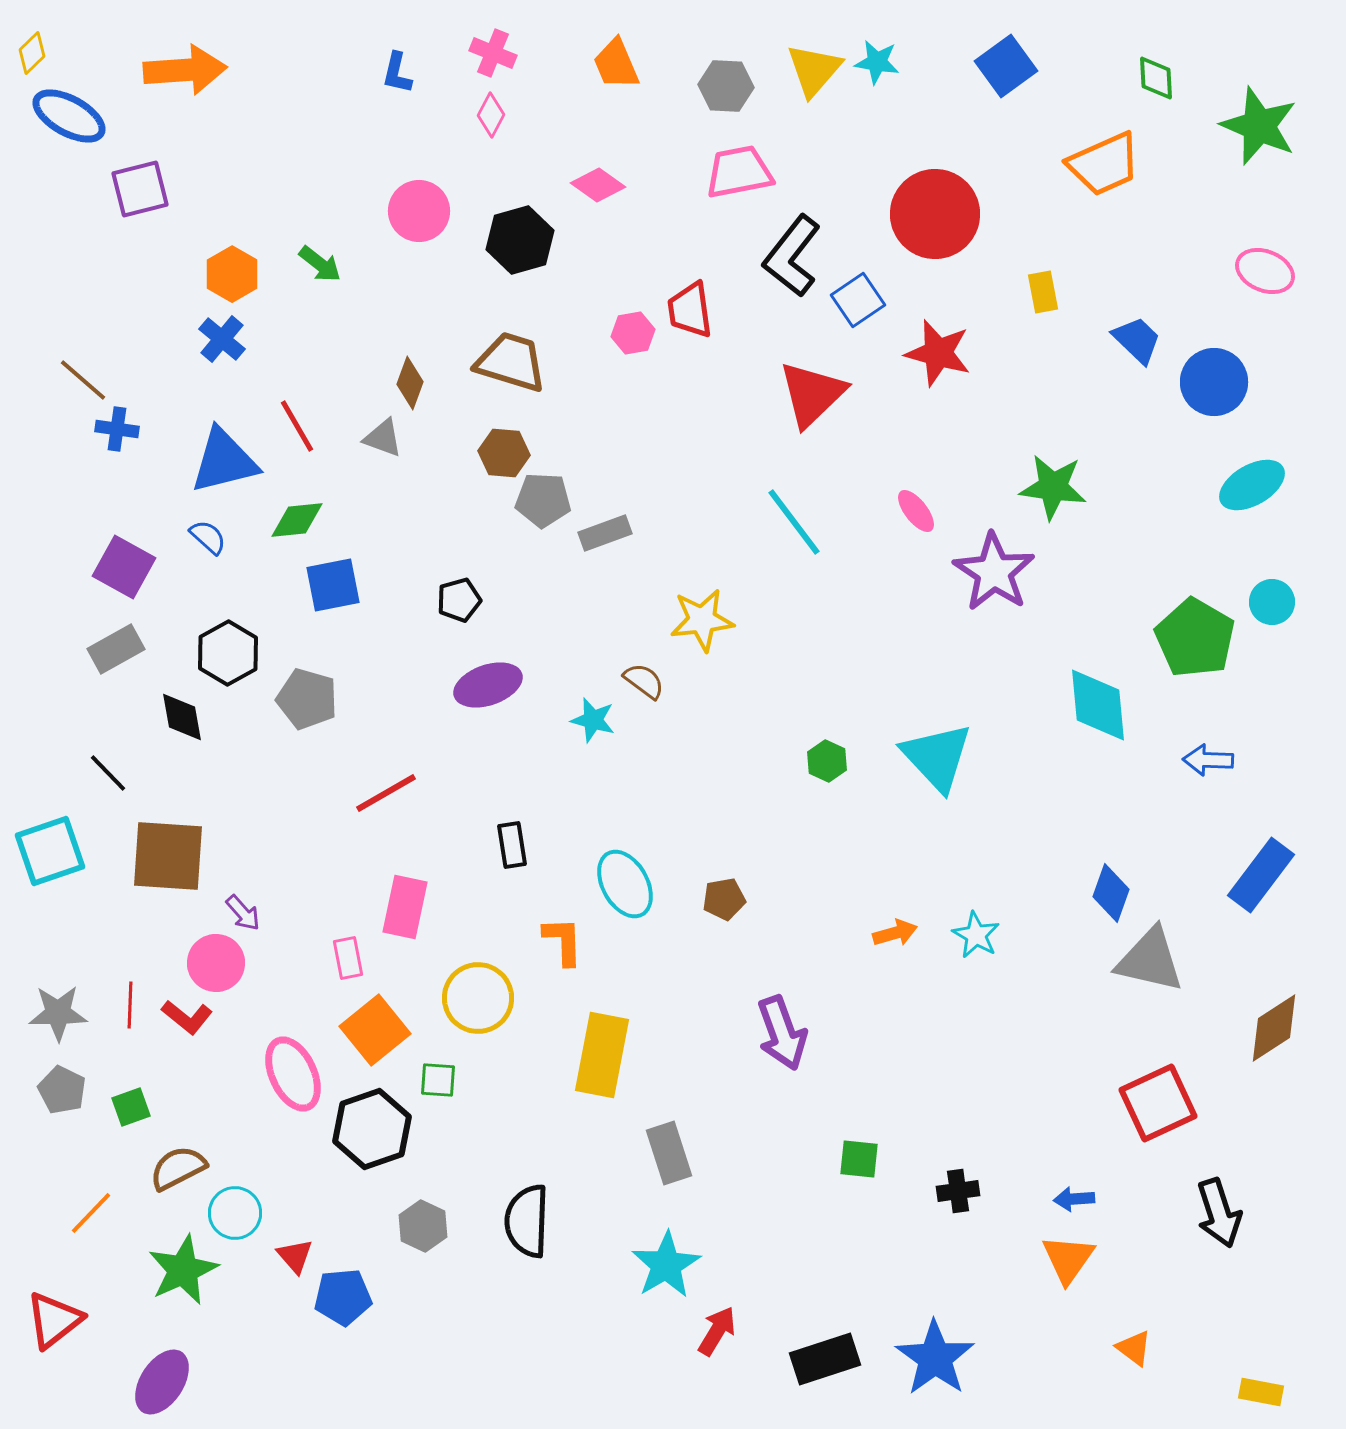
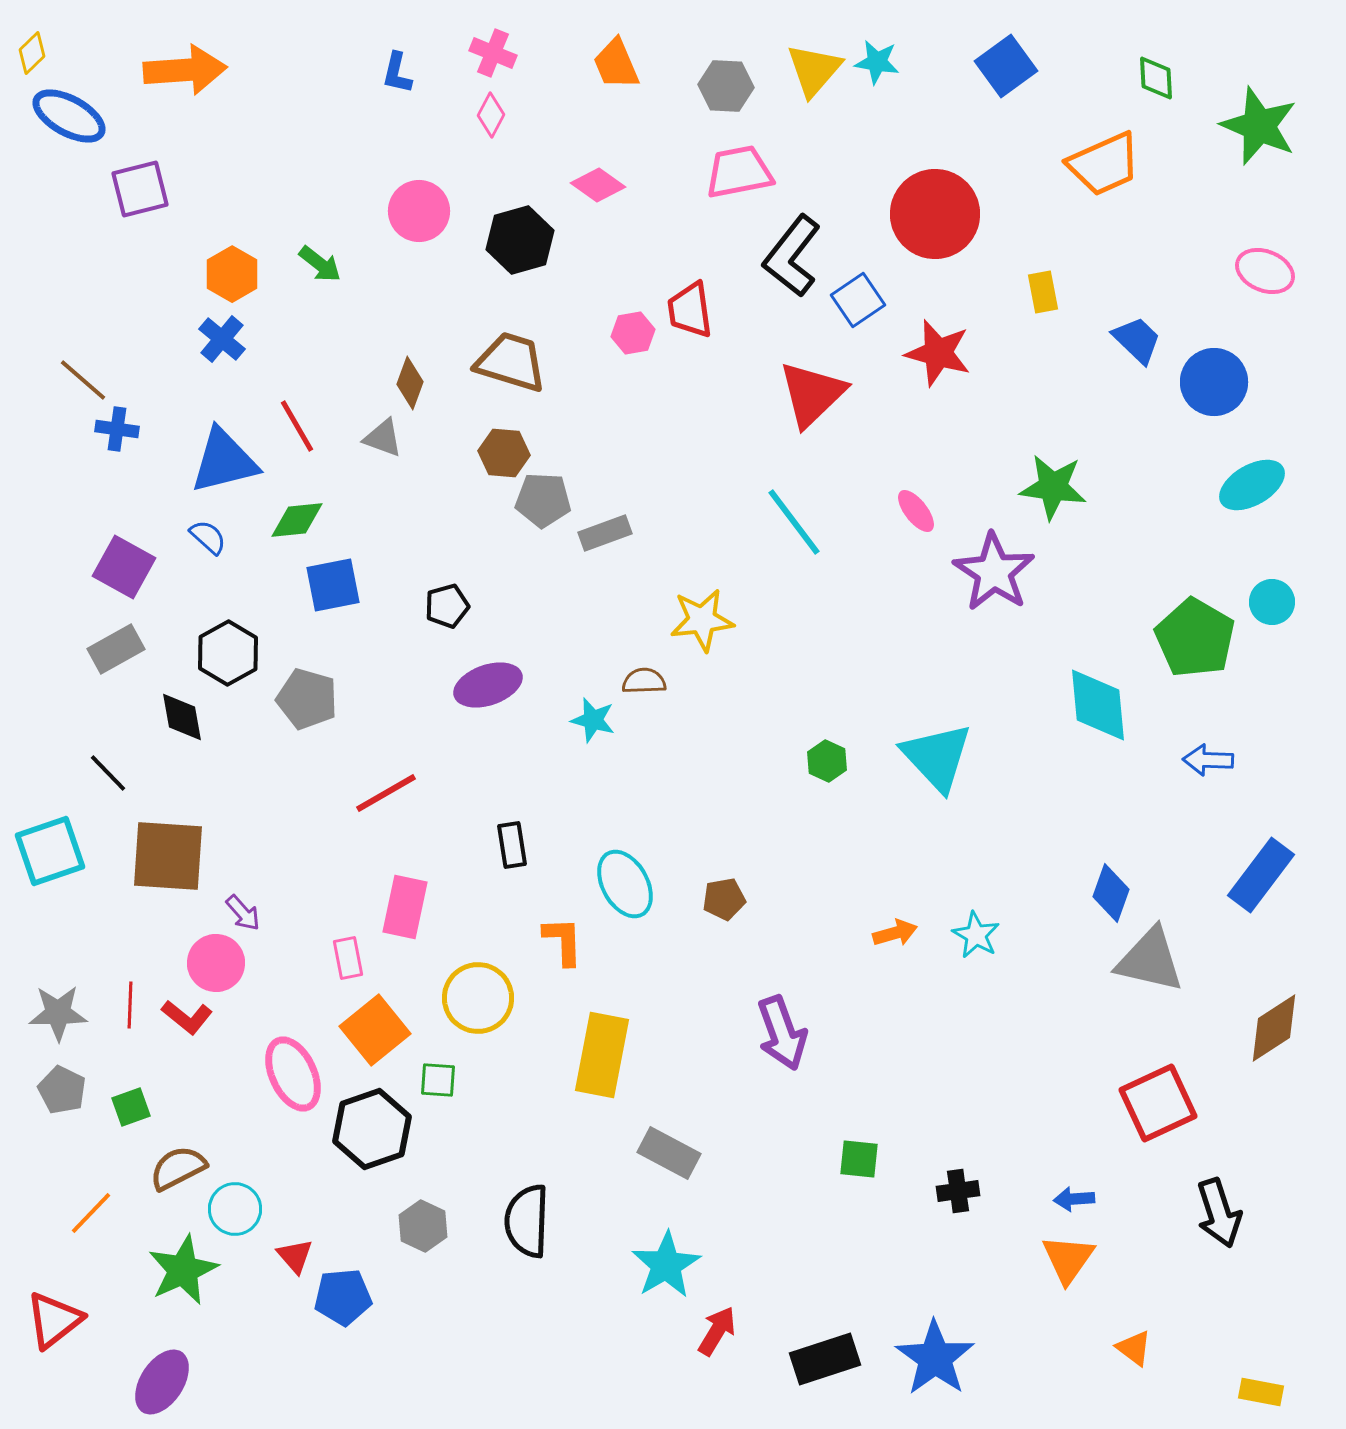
black pentagon at (459, 600): moved 12 px left, 6 px down
brown semicircle at (644, 681): rotated 39 degrees counterclockwise
gray rectangle at (669, 1153): rotated 44 degrees counterclockwise
cyan circle at (235, 1213): moved 4 px up
